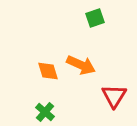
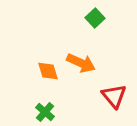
green square: rotated 24 degrees counterclockwise
orange arrow: moved 2 px up
red triangle: rotated 12 degrees counterclockwise
